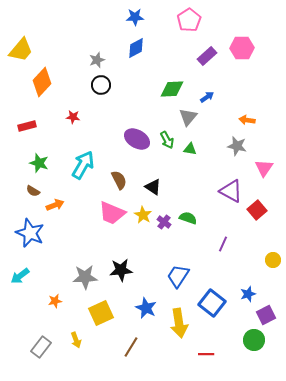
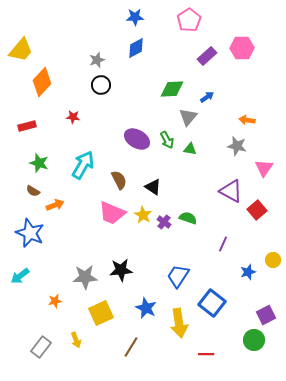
blue star at (248, 294): moved 22 px up
